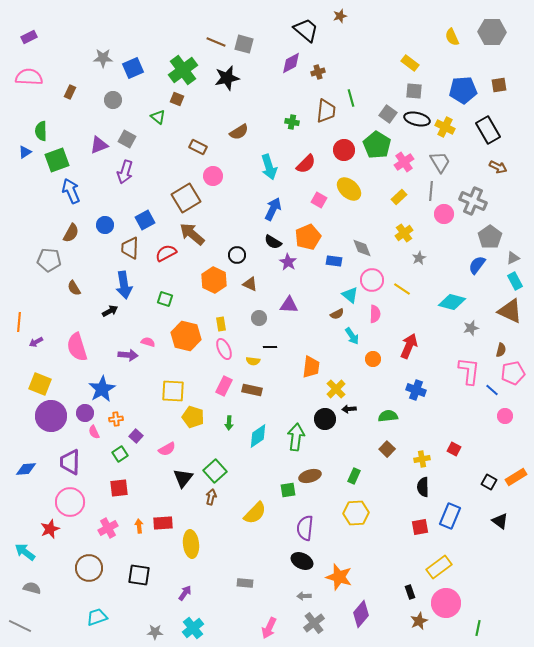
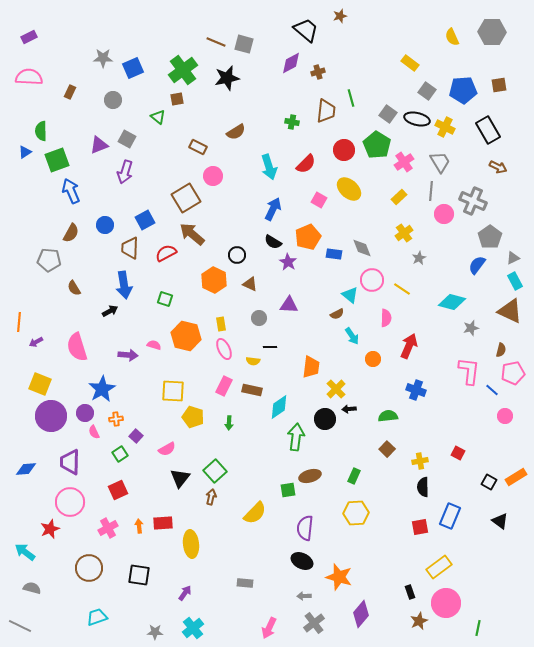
gray square at (414, 91): moved 13 px right; rotated 30 degrees clockwise
brown square at (177, 99): rotated 32 degrees counterclockwise
brown semicircle at (239, 132): moved 3 px left
blue rectangle at (334, 261): moved 7 px up
pink semicircle at (375, 314): moved 11 px right, 4 px down
pink semicircle at (148, 342): moved 6 px right, 3 px down
cyan diamond at (258, 436): moved 21 px right, 29 px up
red square at (454, 449): moved 4 px right, 4 px down
yellow cross at (422, 459): moved 2 px left, 2 px down
black triangle at (183, 478): moved 3 px left
red square at (119, 488): moved 1 px left, 2 px down; rotated 18 degrees counterclockwise
